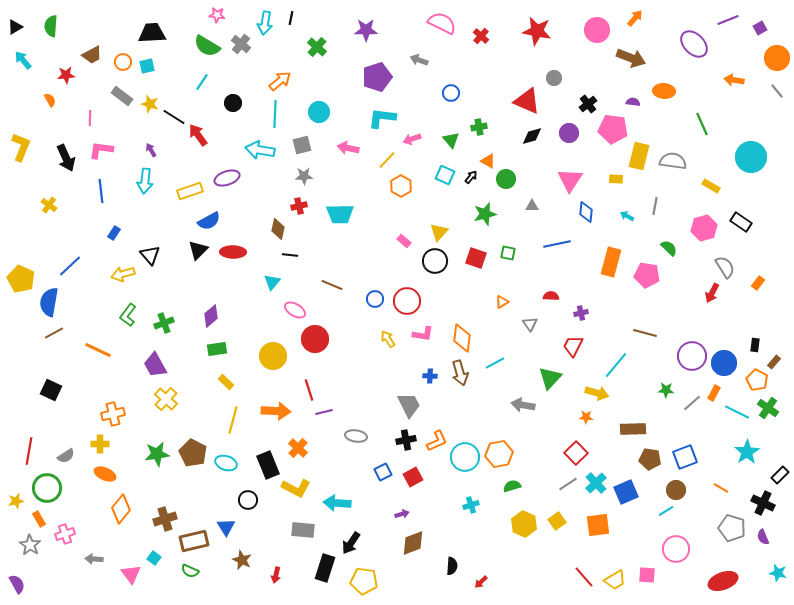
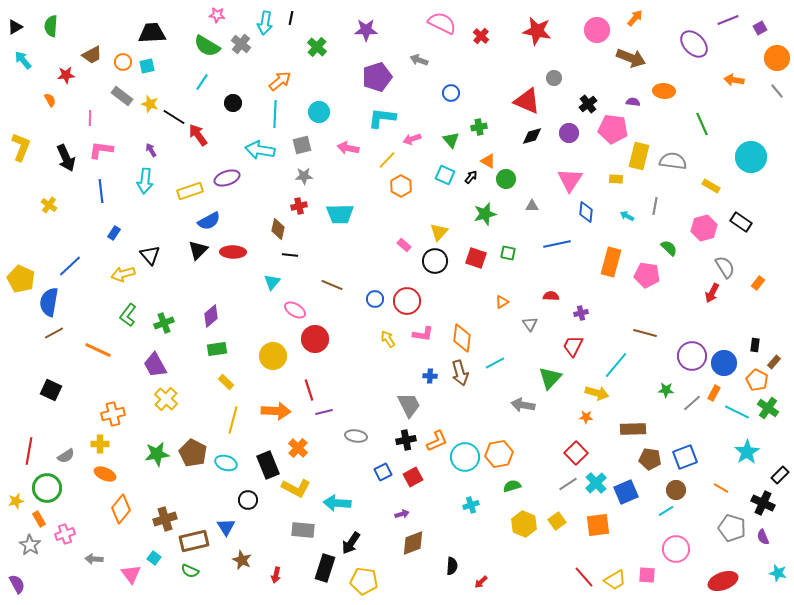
pink rectangle at (404, 241): moved 4 px down
